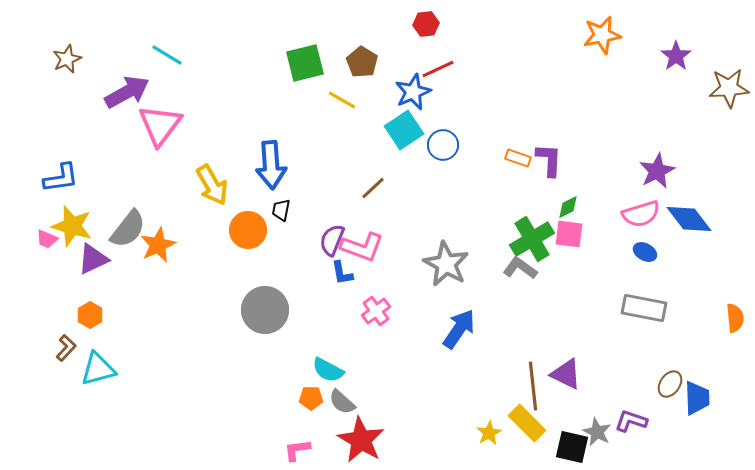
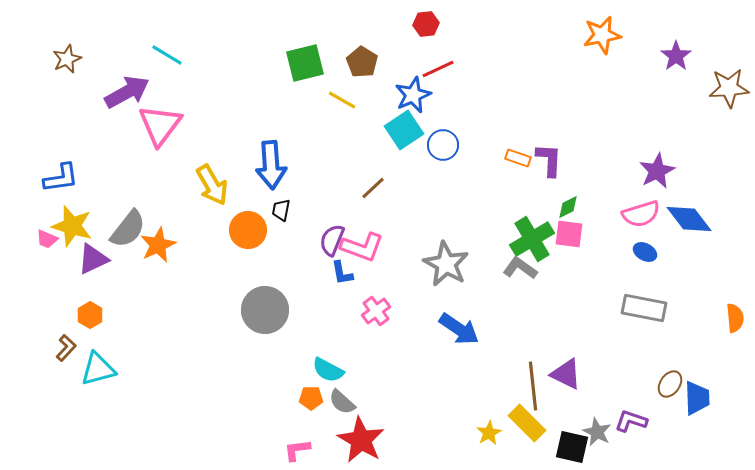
blue star at (413, 92): moved 3 px down
blue arrow at (459, 329): rotated 90 degrees clockwise
